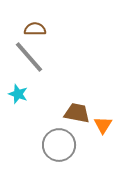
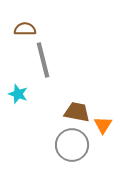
brown semicircle: moved 10 px left
gray line: moved 14 px right, 3 px down; rotated 27 degrees clockwise
brown trapezoid: moved 1 px up
gray circle: moved 13 px right
